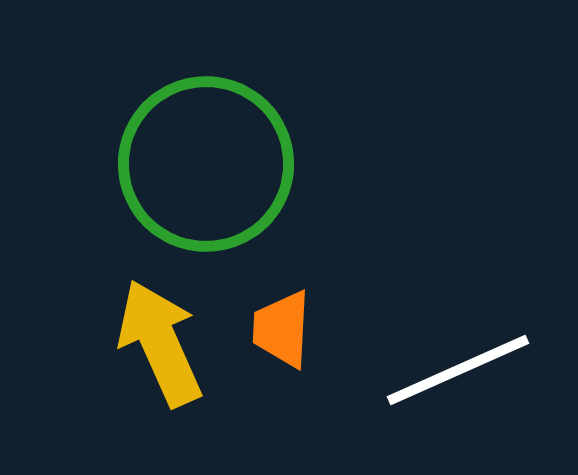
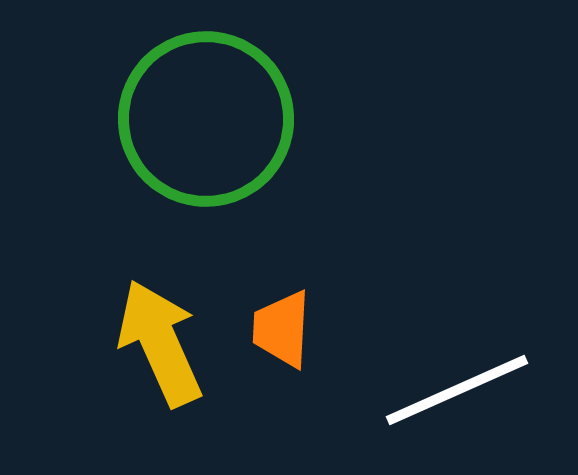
green circle: moved 45 px up
white line: moved 1 px left, 20 px down
